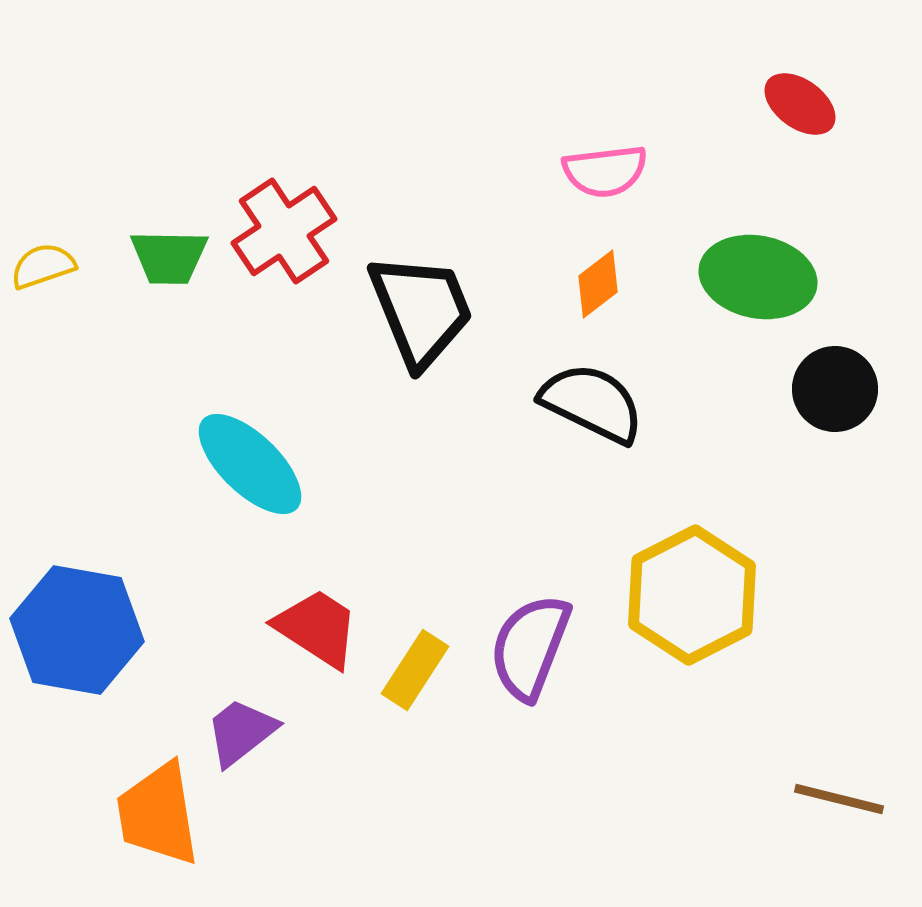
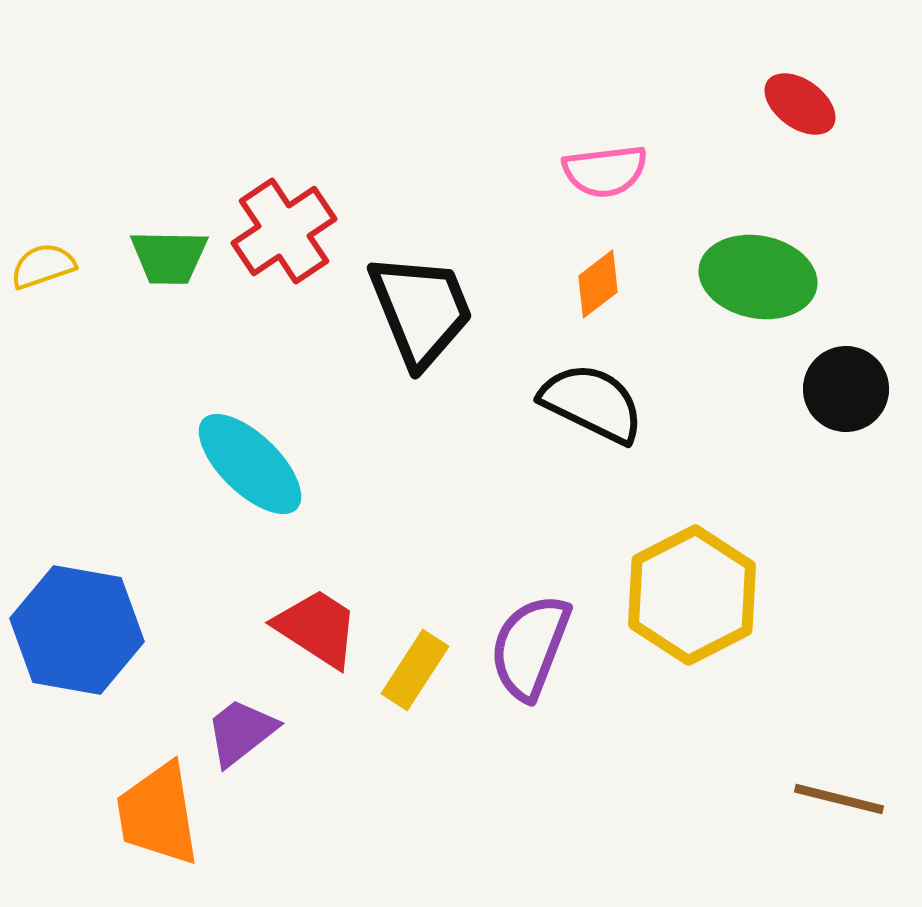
black circle: moved 11 px right
